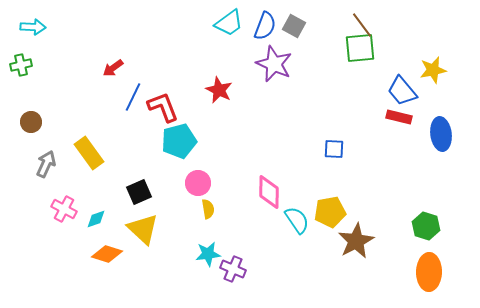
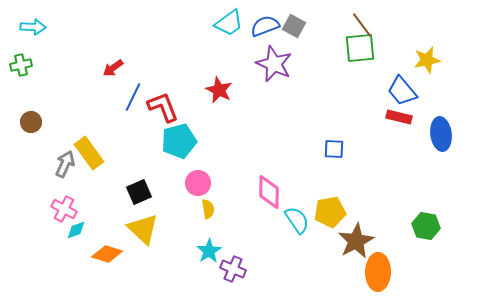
blue semicircle: rotated 132 degrees counterclockwise
yellow star: moved 6 px left, 10 px up
gray arrow: moved 19 px right
cyan diamond: moved 20 px left, 11 px down
green hexagon: rotated 8 degrees counterclockwise
cyan star: moved 1 px right, 3 px up; rotated 25 degrees counterclockwise
orange ellipse: moved 51 px left
